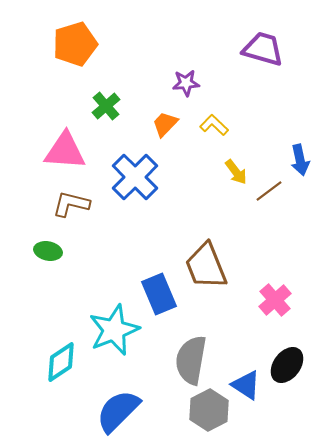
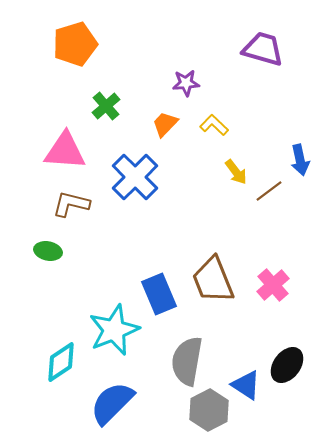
brown trapezoid: moved 7 px right, 14 px down
pink cross: moved 2 px left, 15 px up
gray semicircle: moved 4 px left, 1 px down
blue semicircle: moved 6 px left, 8 px up
